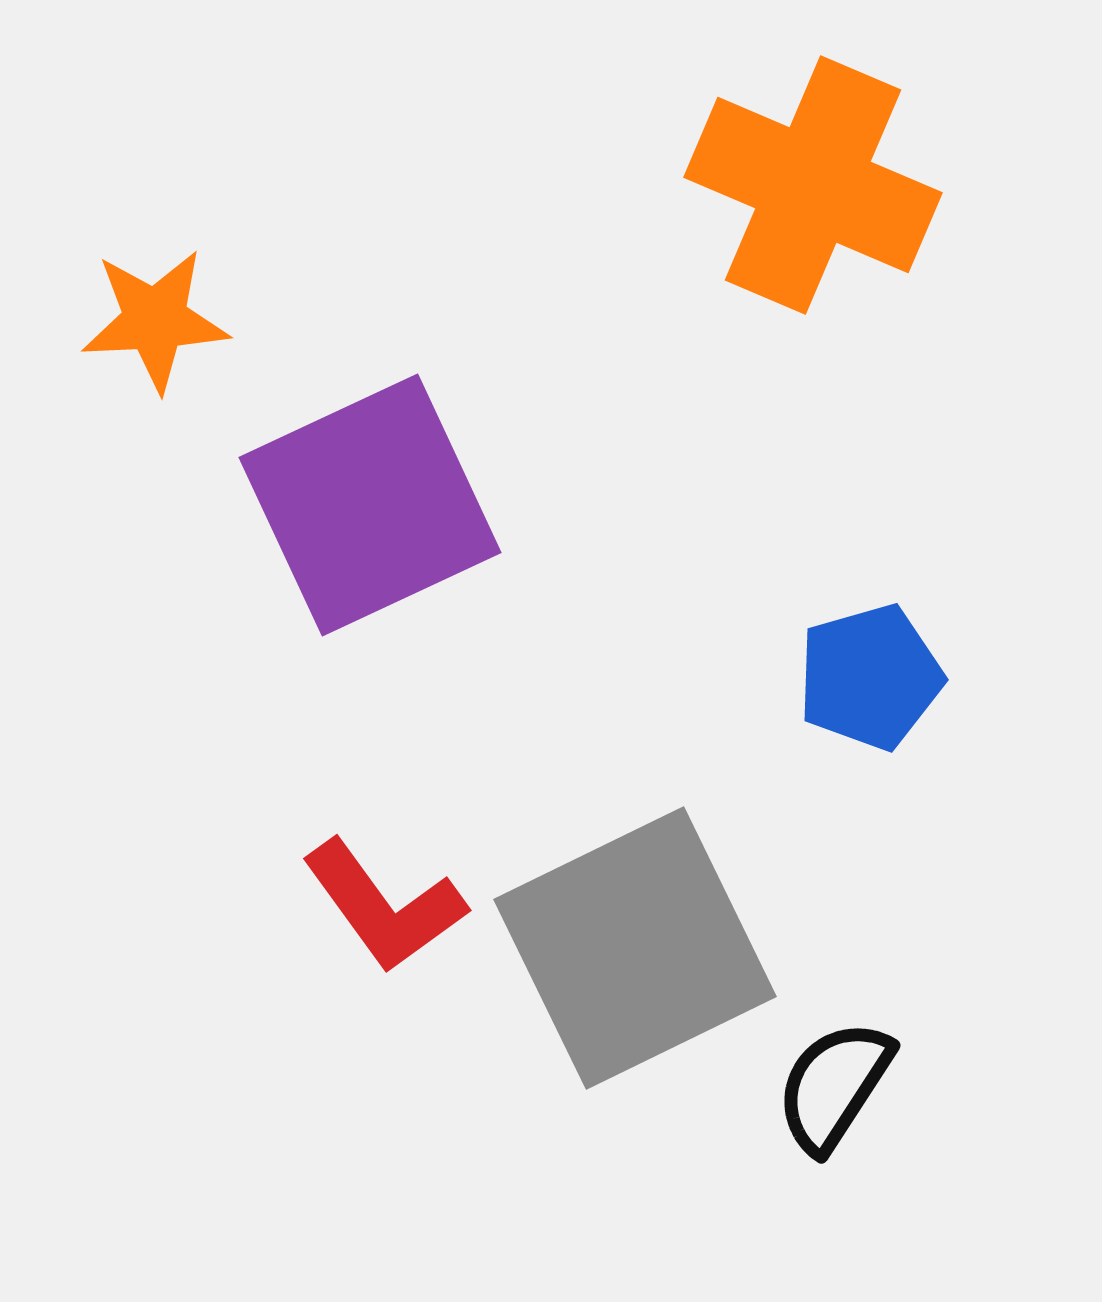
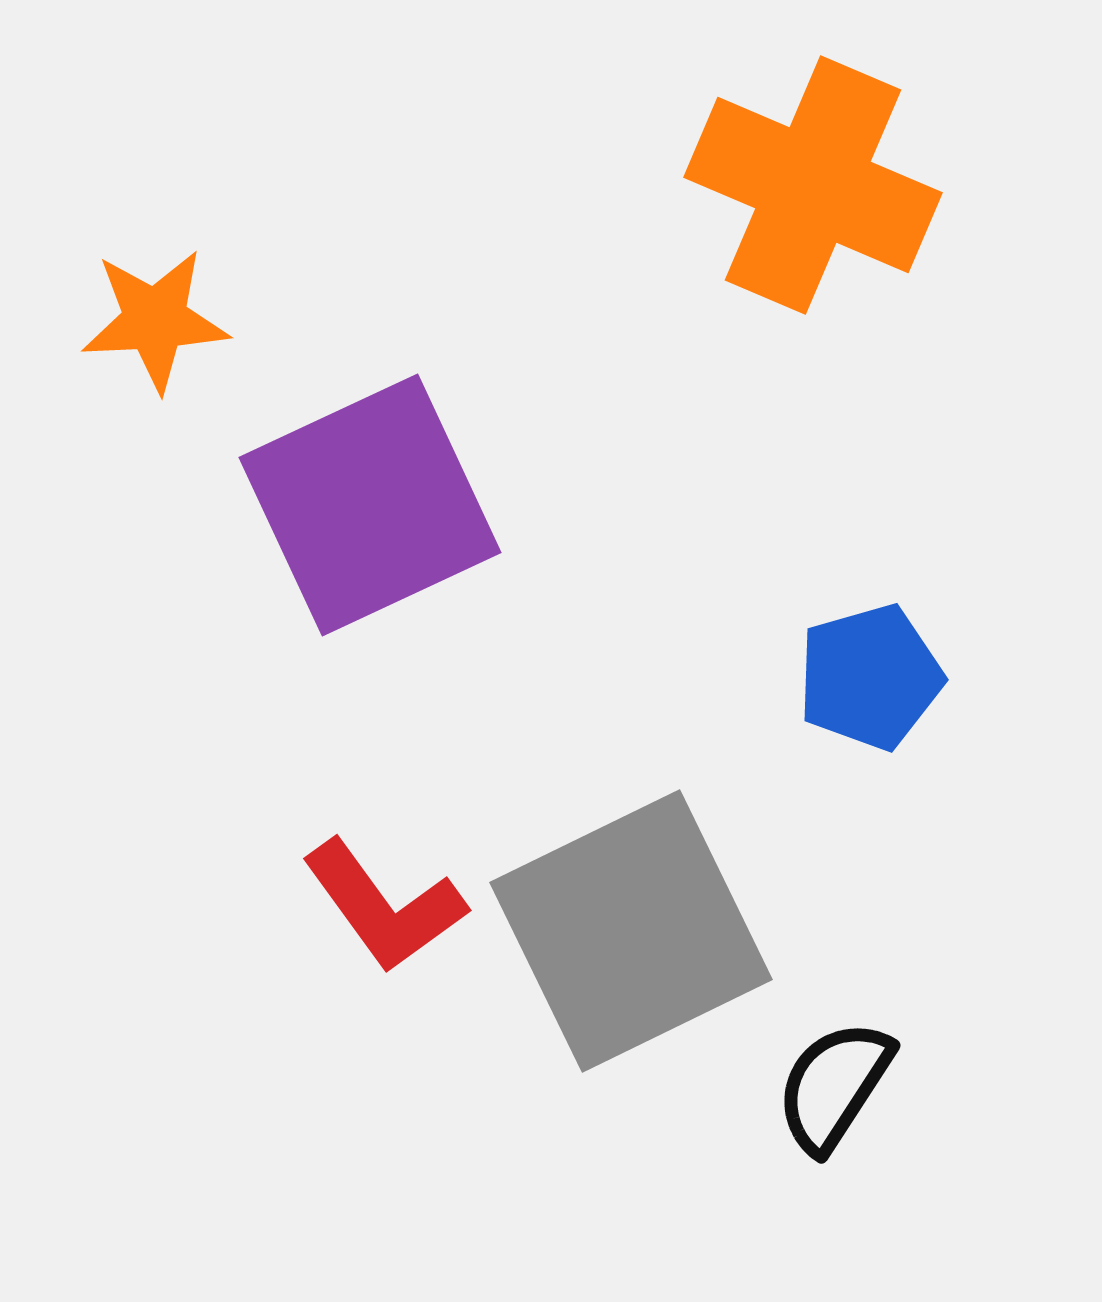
gray square: moved 4 px left, 17 px up
